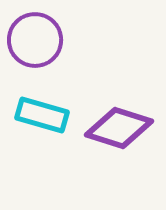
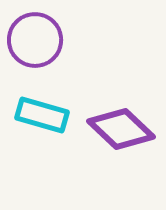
purple diamond: moved 2 px right, 1 px down; rotated 26 degrees clockwise
